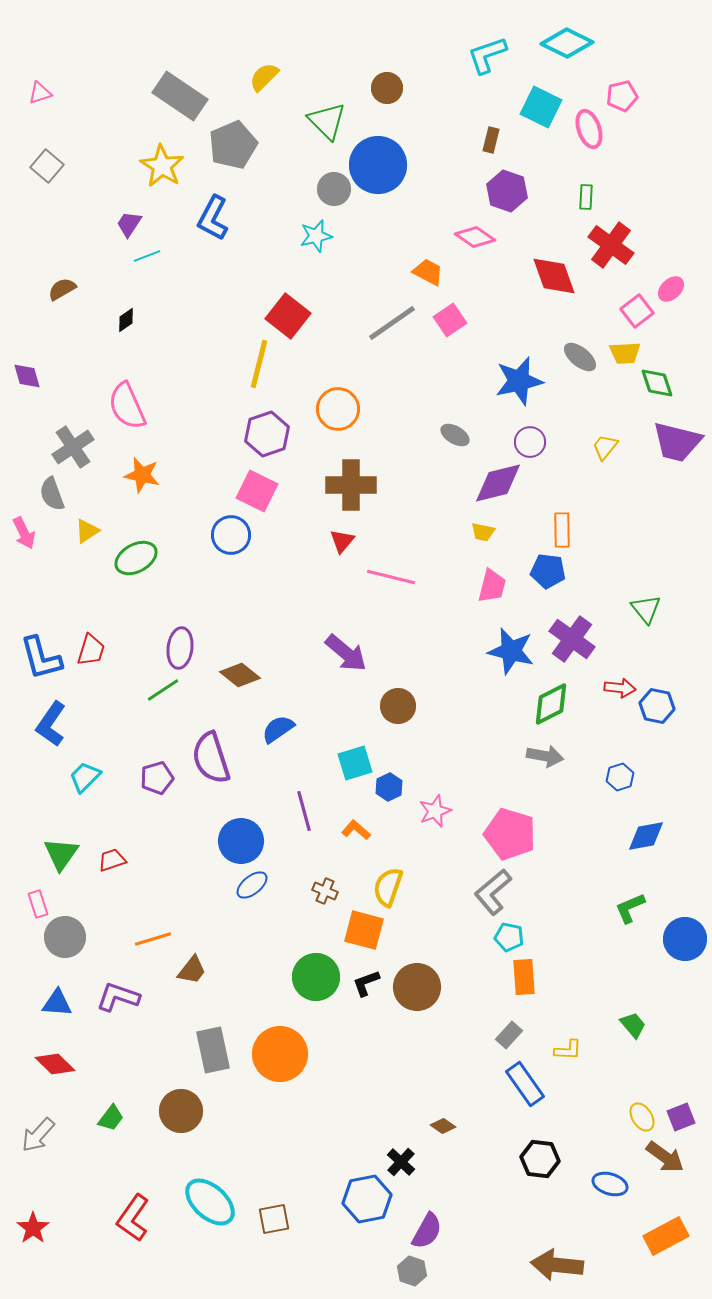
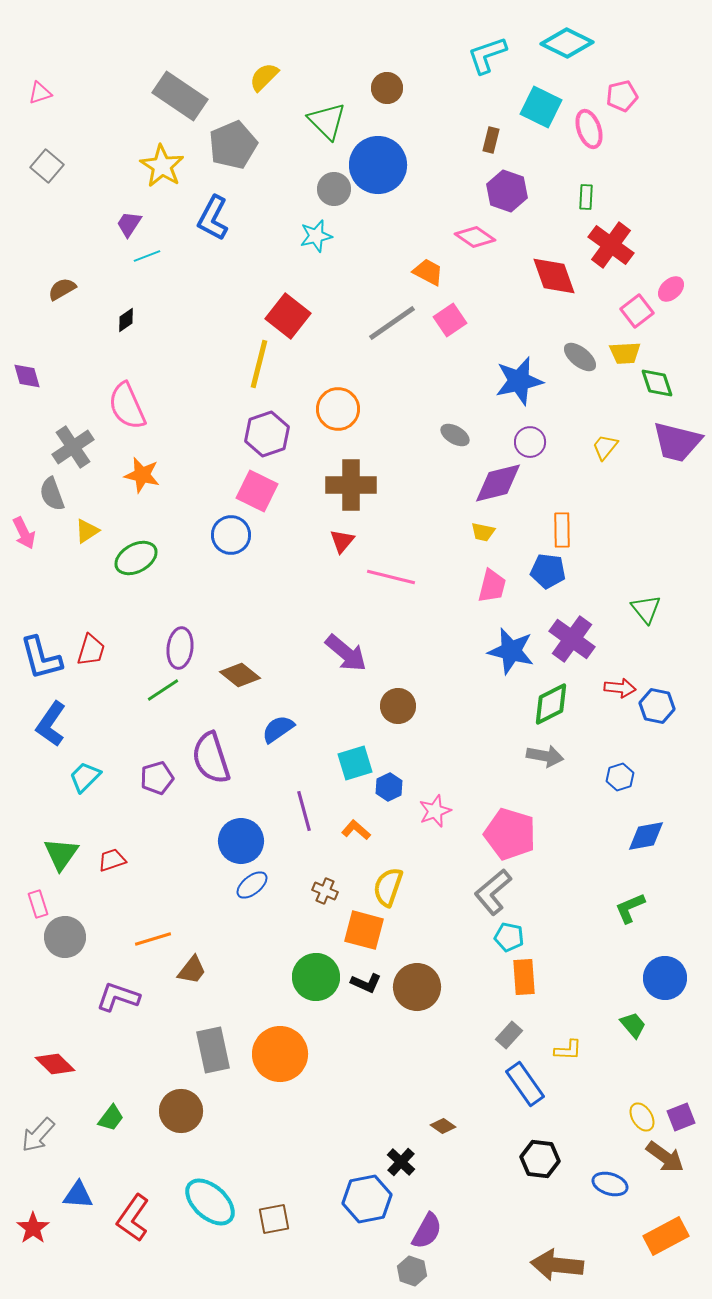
blue circle at (685, 939): moved 20 px left, 39 px down
black L-shape at (366, 983): rotated 136 degrees counterclockwise
blue triangle at (57, 1003): moved 21 px right, 192 px down
